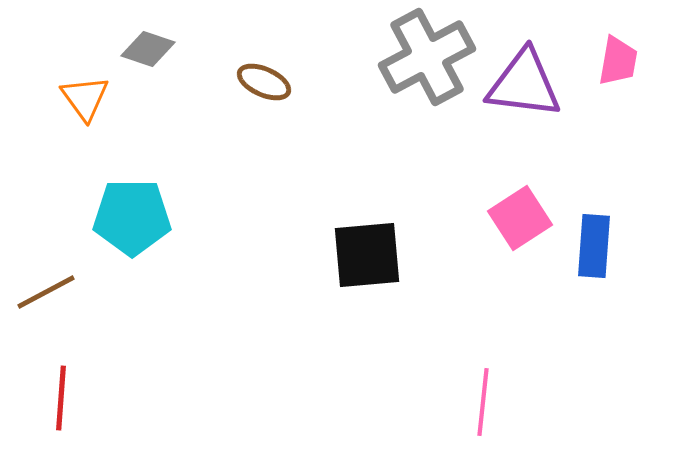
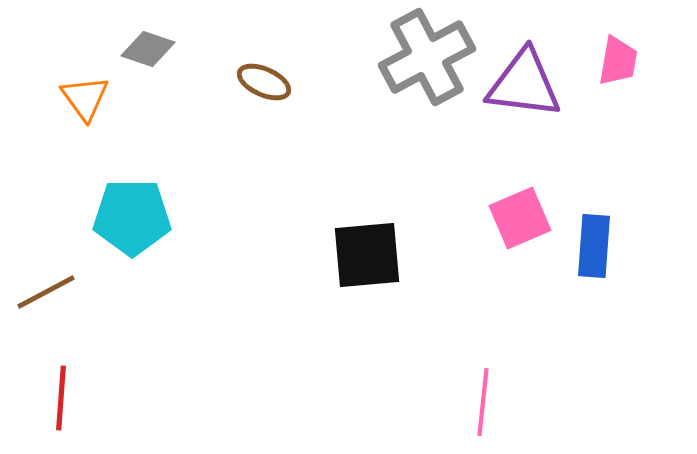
pink square: rotated 10 degrees clockwise
